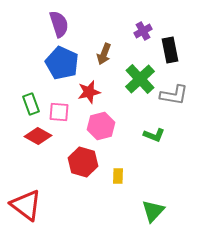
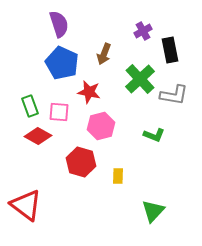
red star: rotated 25 degrees clockwise
green rectangle: moved 1 px left, 2 px down
red hexagon: moved 2 px left
